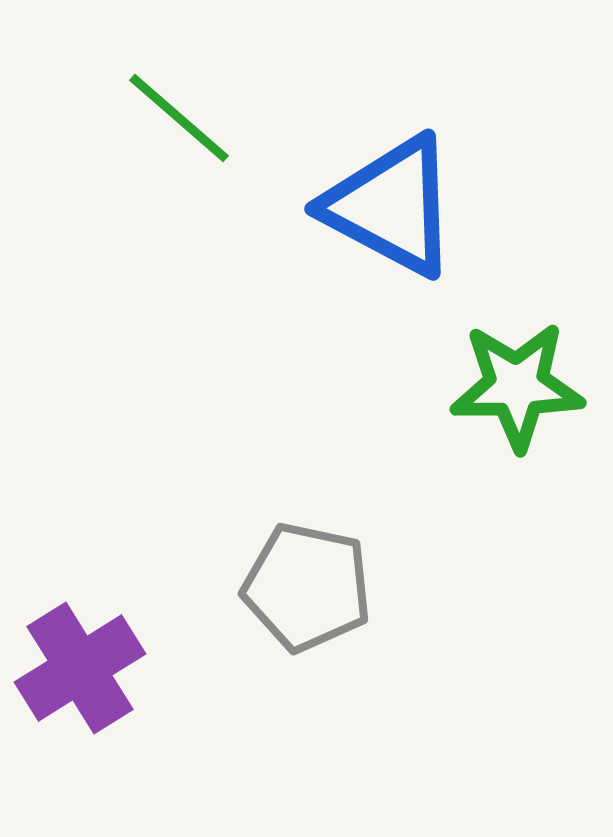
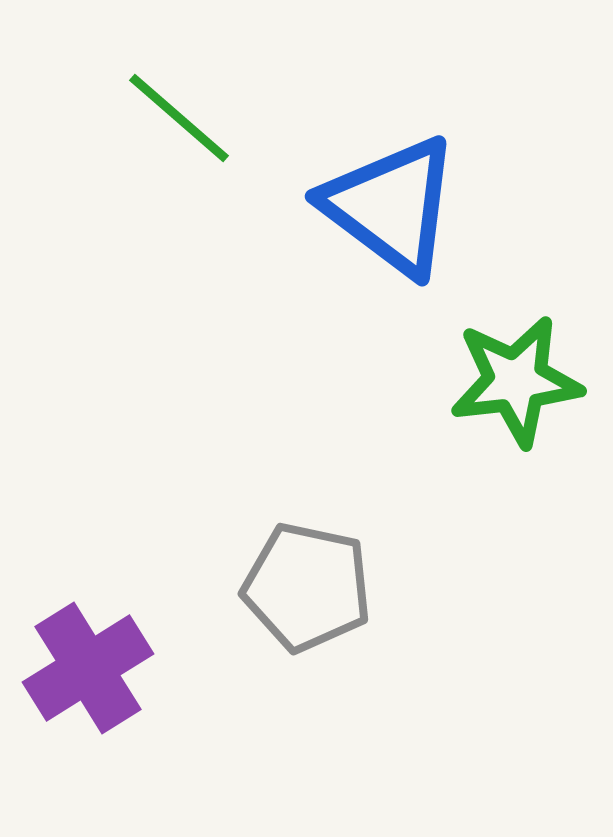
blue triangle: rotated 9 degrees clockwise
green star: moved 1 px left, 5 px up; rotated 6 degrees counterclockwise
purple cross: moved 8 px right
